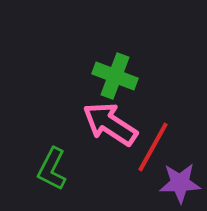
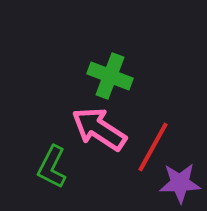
green cross: moved 5 px left
pink arrow: moved 11 px left, 5 px down
green L-shape: moved 2 px up
